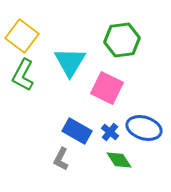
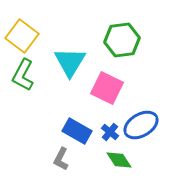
blue ellipse: moved 3 px left, 3 px up; rotated 48 degrees counterclockwise
